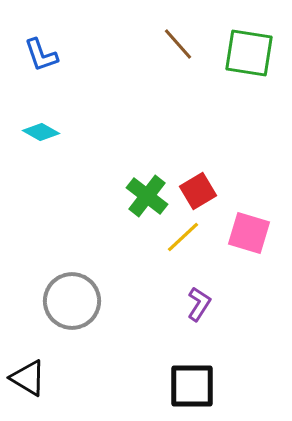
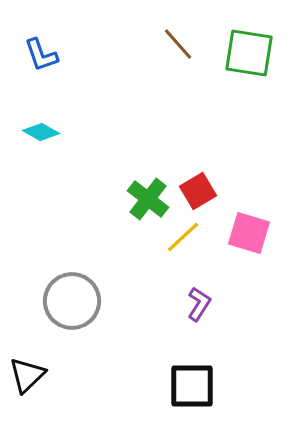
green cross: moved 1 px right, 3 px down
black triangle: moved 1 px left, 3 px up; rotated 45 degrees clockwise
